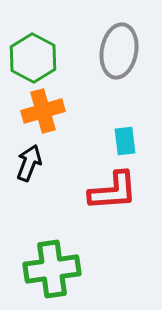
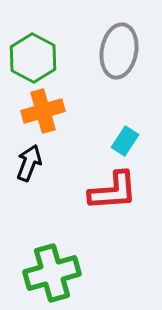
cyan rectangle: rotated 40 degrees clockwise
green cross: moved 4 px down; rotated 8 degrees counterclockwise
